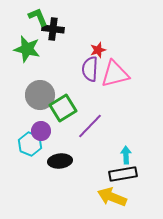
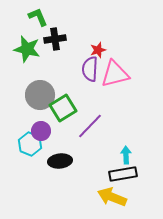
black cross: moved 2 px right, 10 px down; rotated 15 degrees counterclockwise
